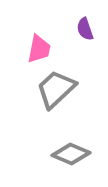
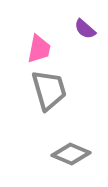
purple semicircle: rotated 30 degrees counterclockwise
gray trapezoid: moved 7 px left, 1 px down; rotated 117 degrees clockwise
